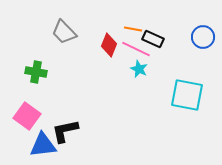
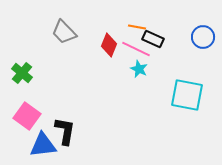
orange line: moved 4 px right, 2 px up
green cross: moved 14 px left, 1 px down; rotated 30 degrees clockwise
black L-shape: rotated 112 degrees clockwise
